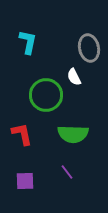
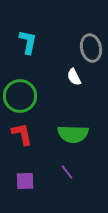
gray ellipse: moved 2 px right
green circle: moved 26 px left, 1 px down
